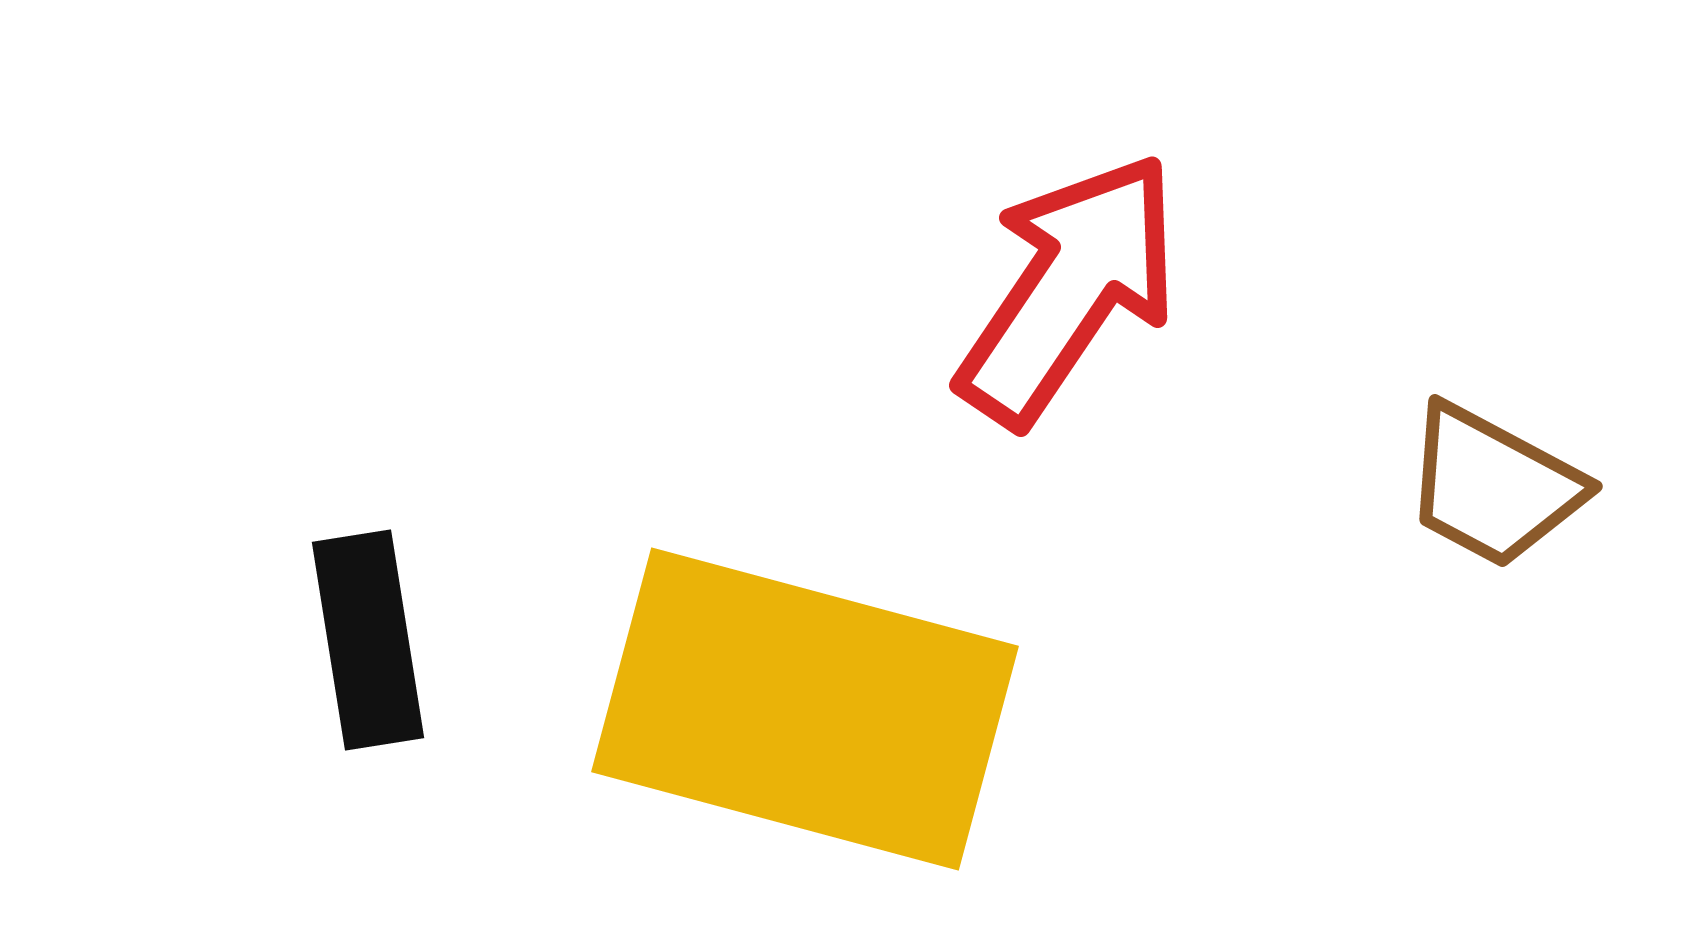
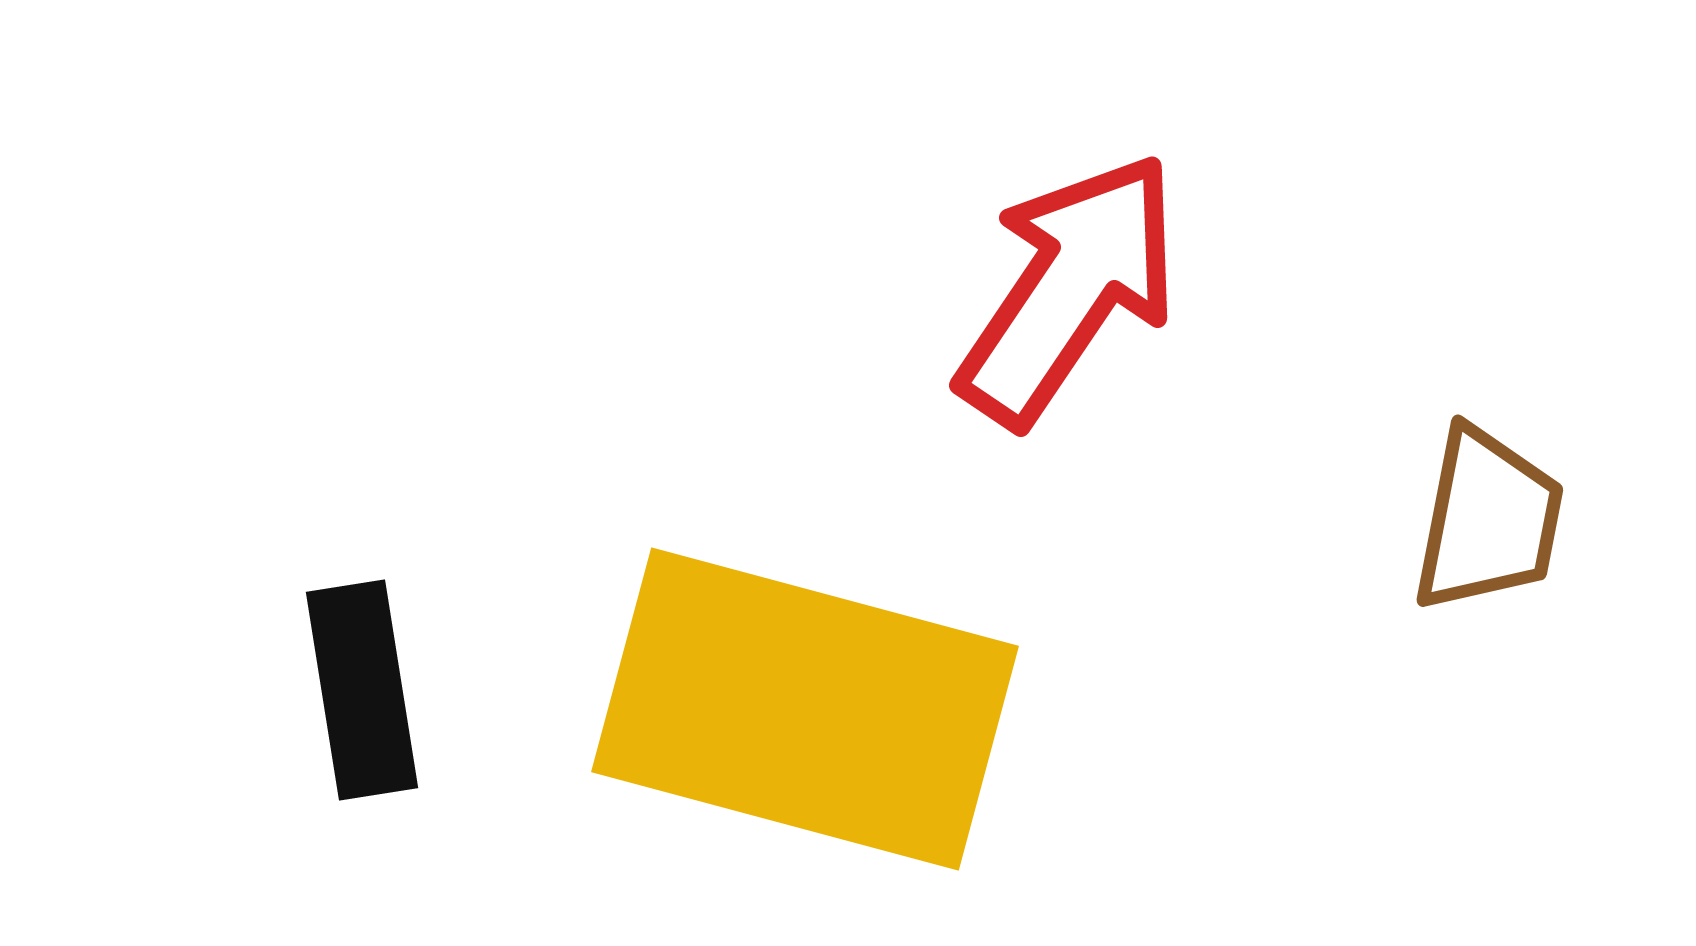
brown trapezoid: moved 5 px left, 34 px down; rotated 107 degrees counterclockwise
black rectangle: moved 6 px left, 50 px down
